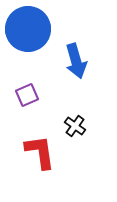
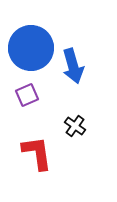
blue circle: moved 3 px right, 19 px down
blue arrow: moved 3 px left, 5 px down
red L-shape: moved 3 px left, 1 px down
